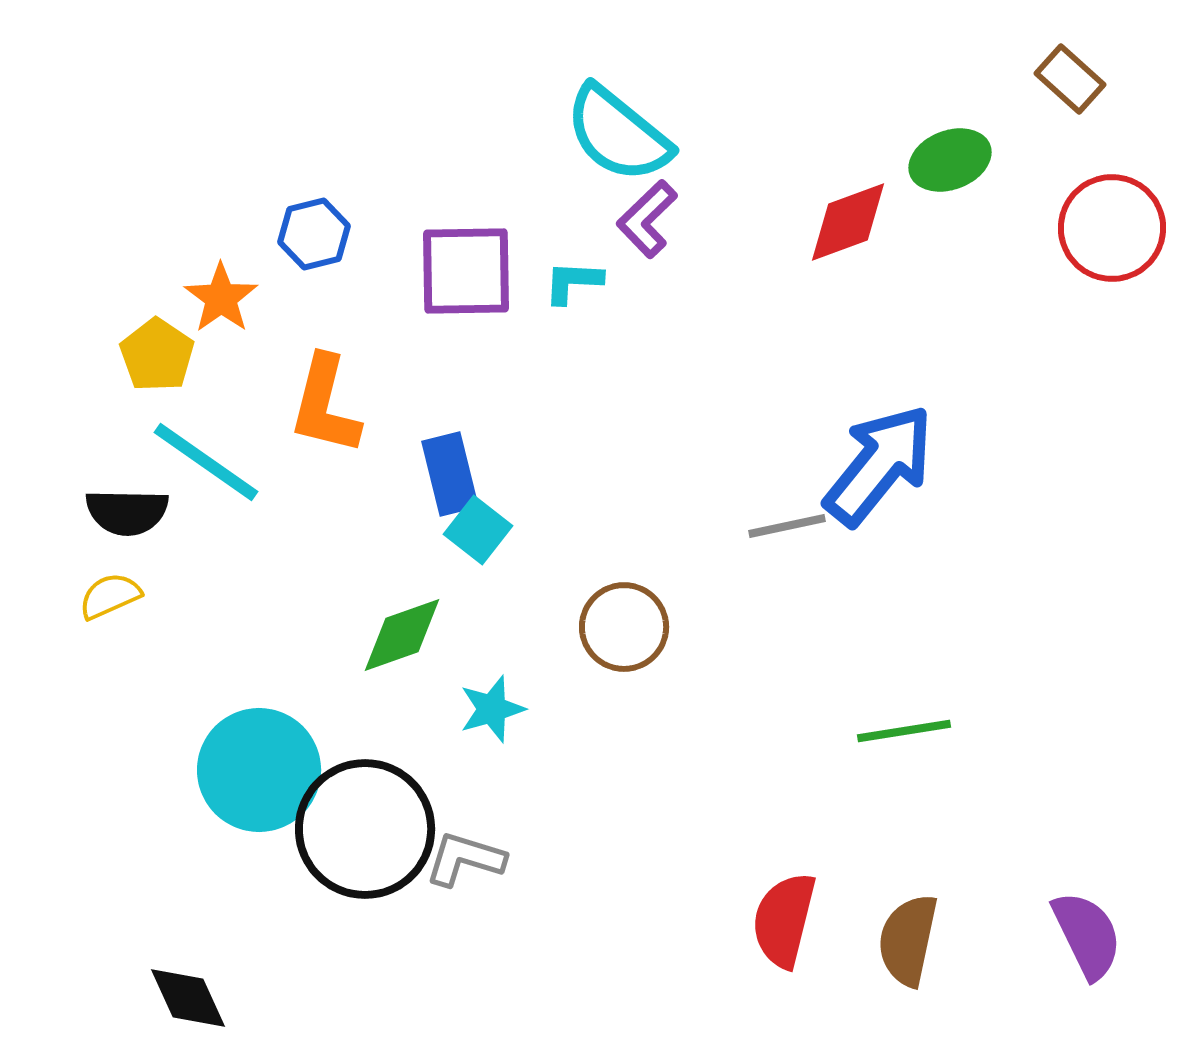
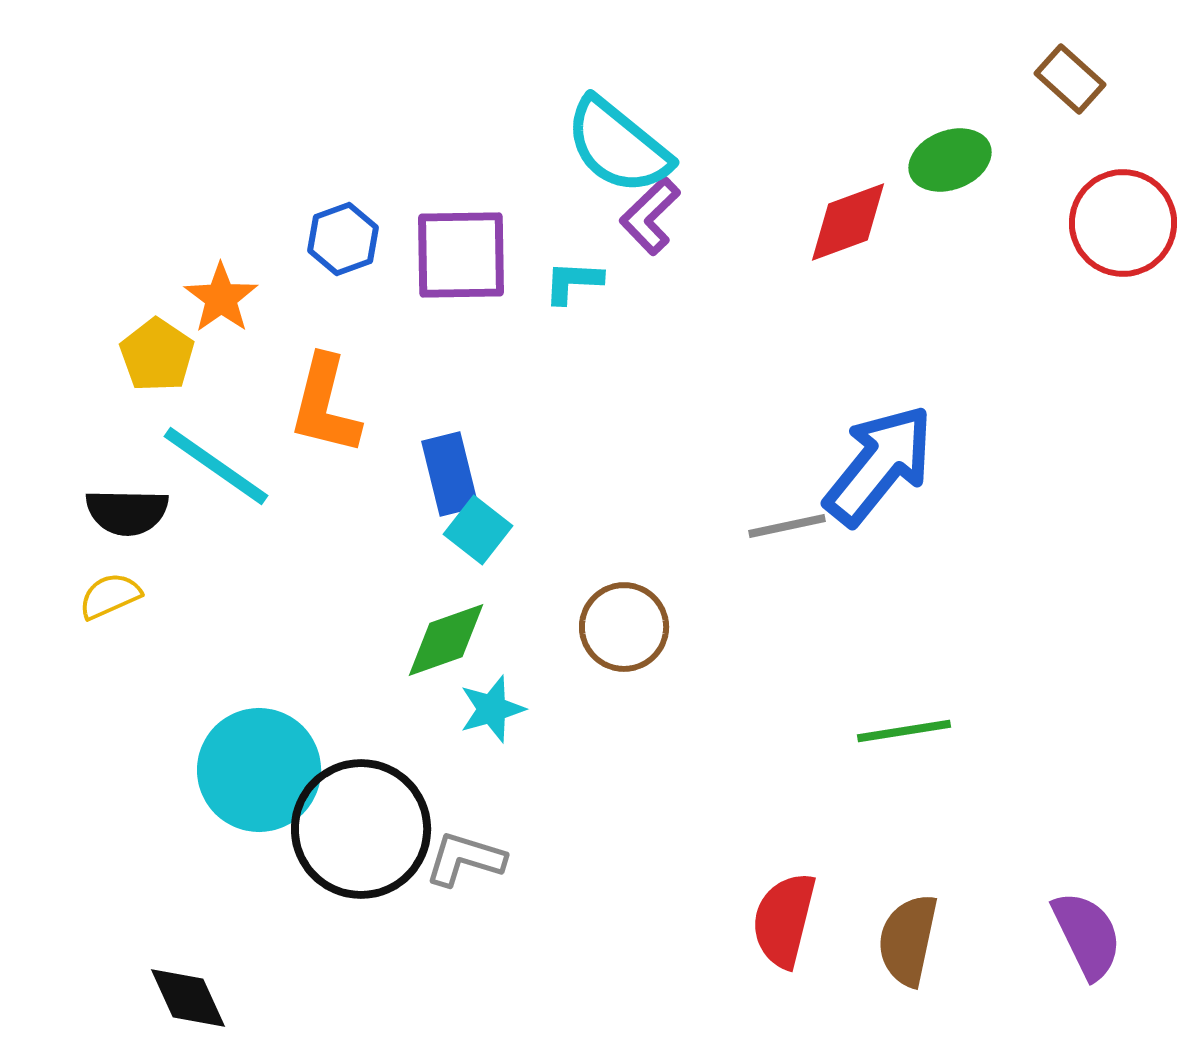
cyan semicircle: moved 12 px down
purple L-shape: moved 3 px right, 3 px up
red circle: moved 11 px right, 5 px up
blue hexagon: moved 29 px right, 5 px down; rotated 6 degrees counterclockwise
purple square: moved 5 px left, 16 px up
cyan line: moved 10 px right, 4 px down
green diamond: moved 44 px right, 5 px down
black circle: moved 4 px left
